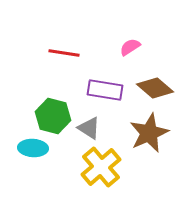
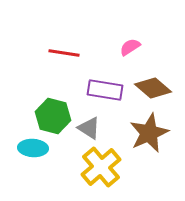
brown diamond: moved 2 px left
